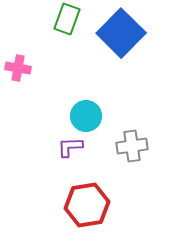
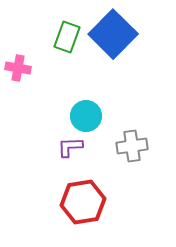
green rectangle: moved 18 px down
blue square: moved 8 px left, 1 px down
red hexagon: moved 4 px left, 3 px up
